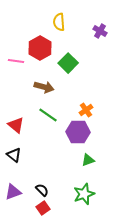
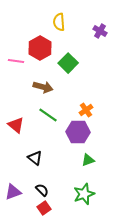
brown arrow: moved 1 px left
black triangle: moved 21 px right, 3 px down
red square: moved 1 px right
